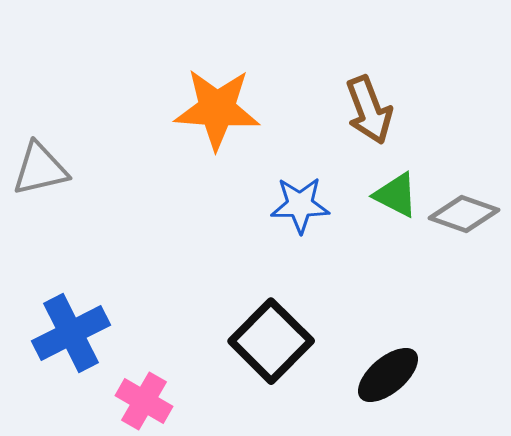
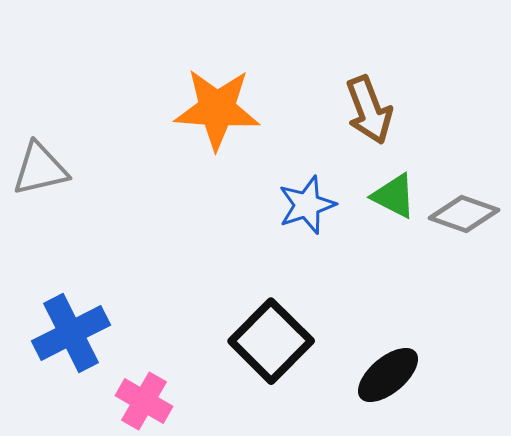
green triangle: moved 2 px left, 1 px down
blue star: moved 7 px right; rotated 18 degrees counterclockwise
